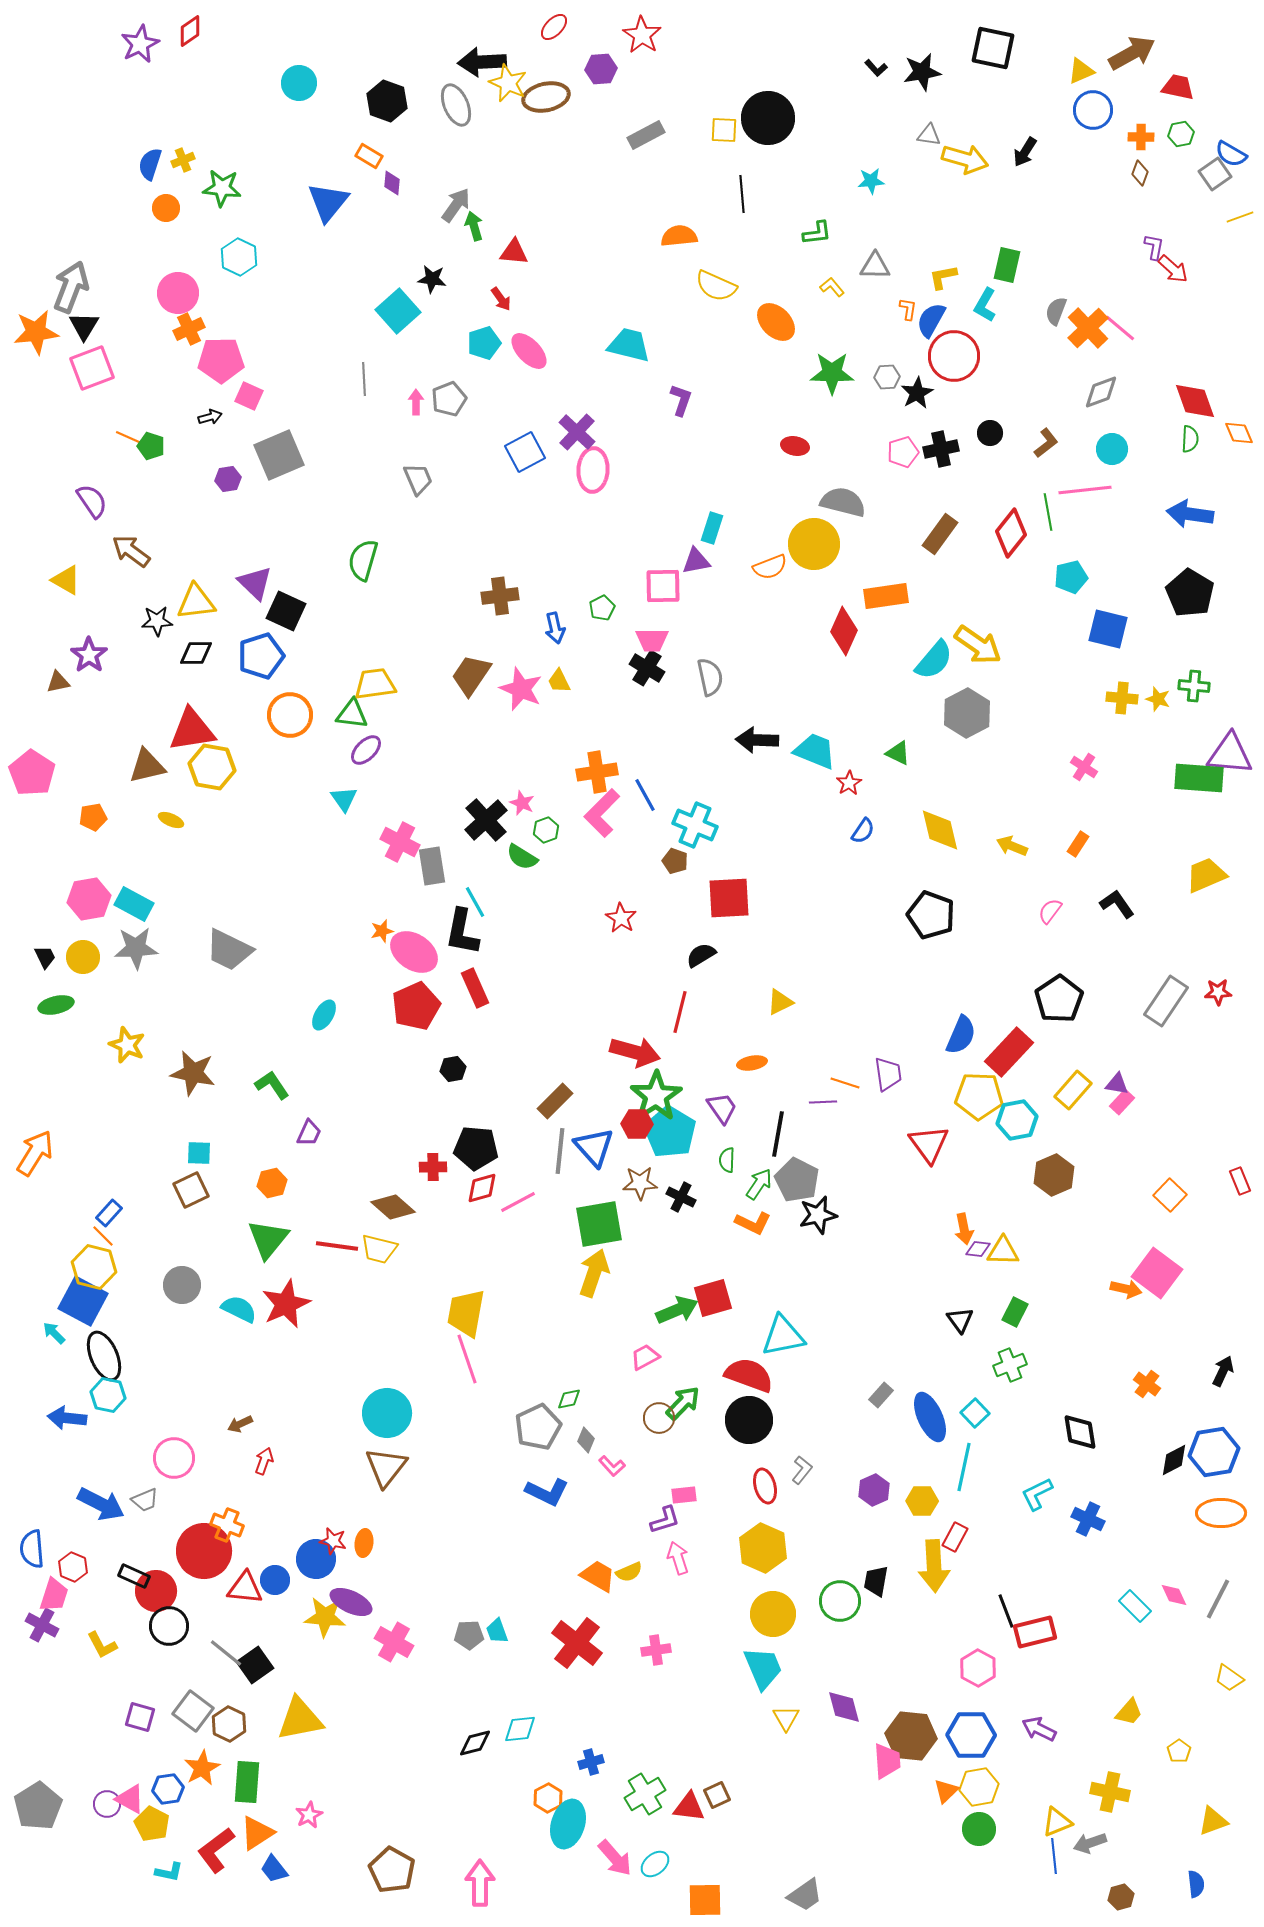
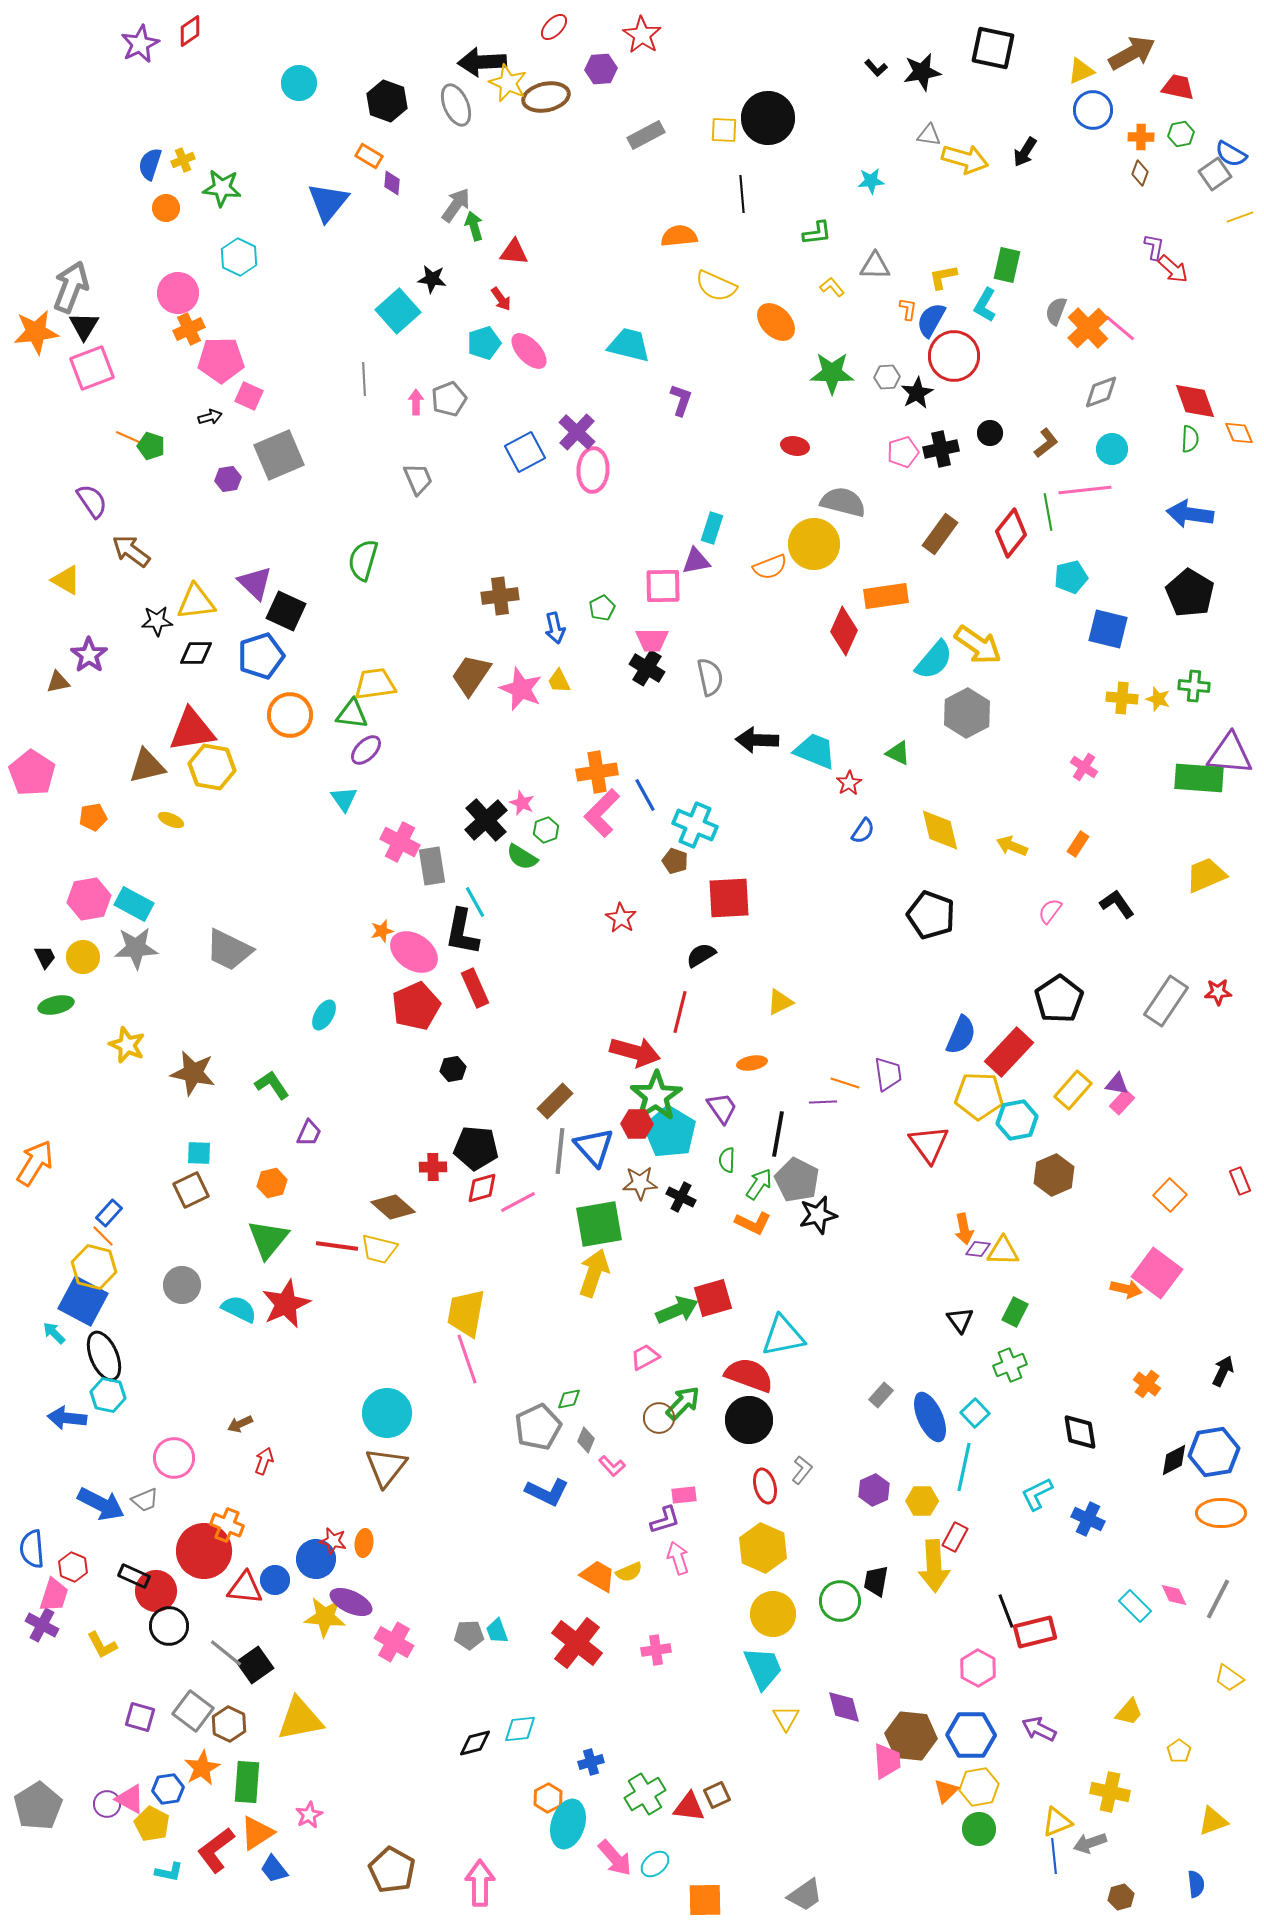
orange arrow at (35, 1153): moved 10 px down
